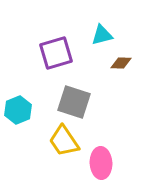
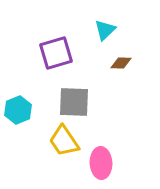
cyan triangle: moved 3 px right, 5 px up; rotated 30 degrees counterclockwise
gray square: rotated 16 degrees counterclockwise
